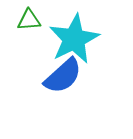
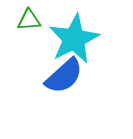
blue semicircle: moved 1 px right
